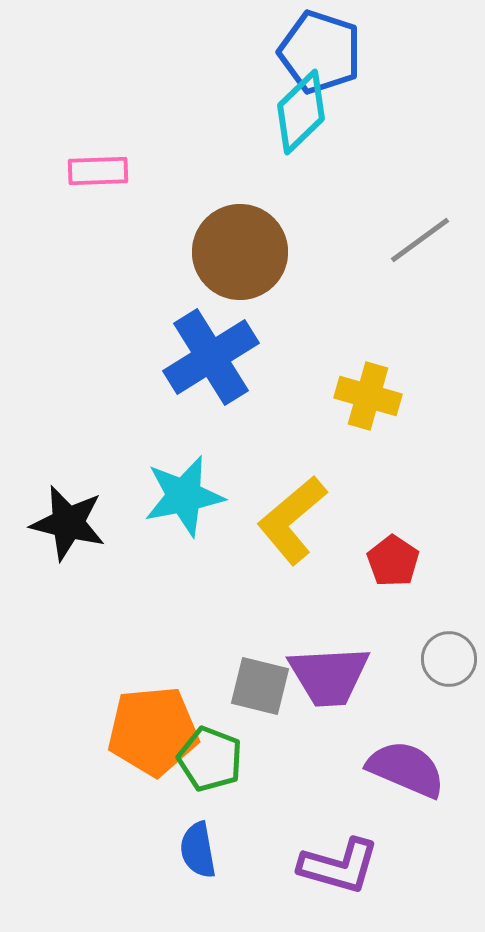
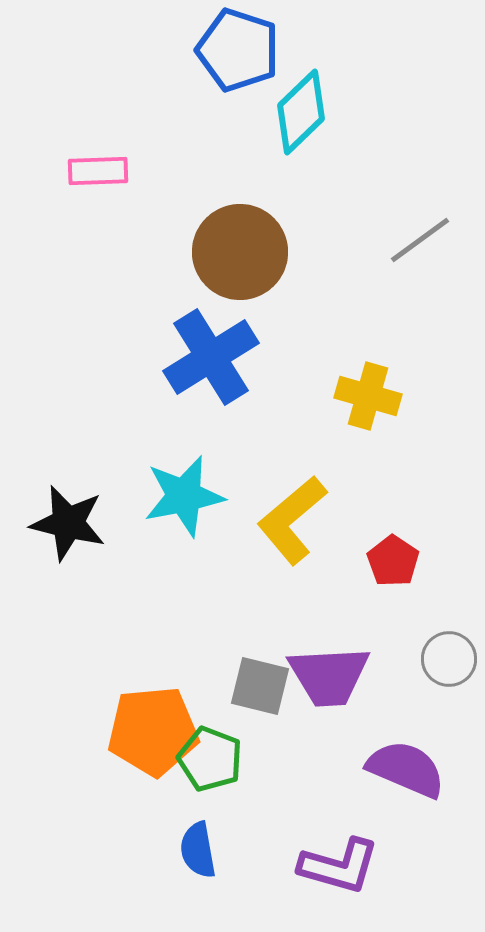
blue pentagon: moved 82 px left, 2 px up
